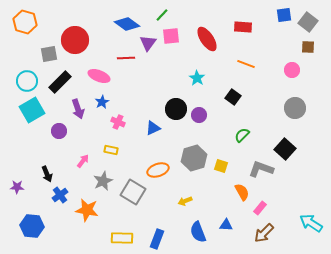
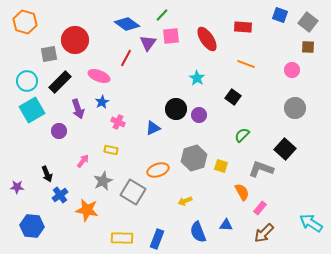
blue square at (284, 15): moved 4 px left; rotated 28 degrees clockwise
red line at (126, 58): rotated 60 degrees counterclockwise
